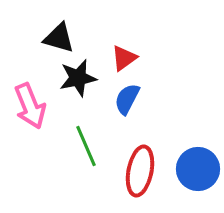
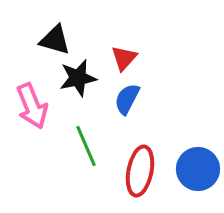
black triangle: moved 4 px left, 2 px down
red triangle: rotated 12 degrees counterclockwise
pink arrow: moved 2 px right
